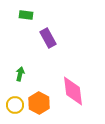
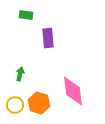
purple rectangle: rotated 24 degrees clockwise
orange hexagon: rotated 10 degrees counterclockwise
